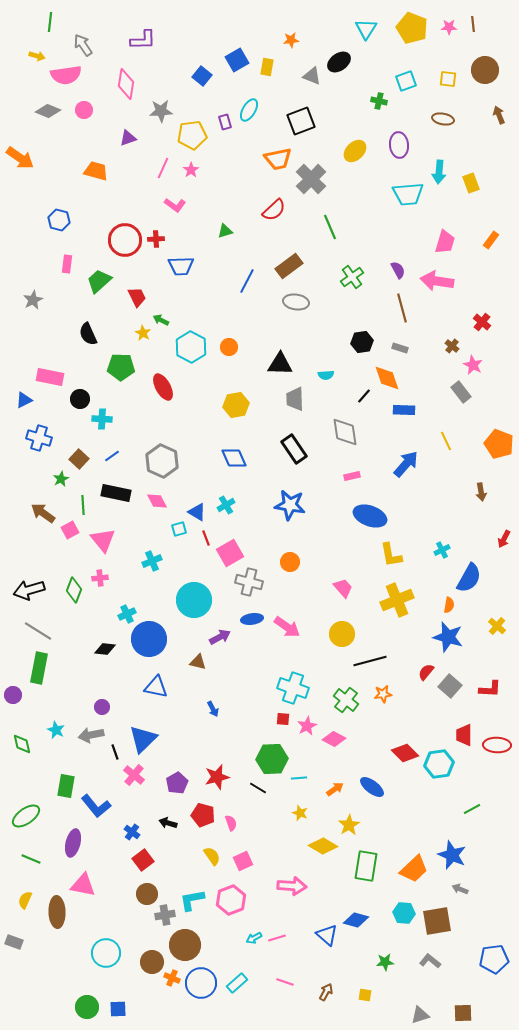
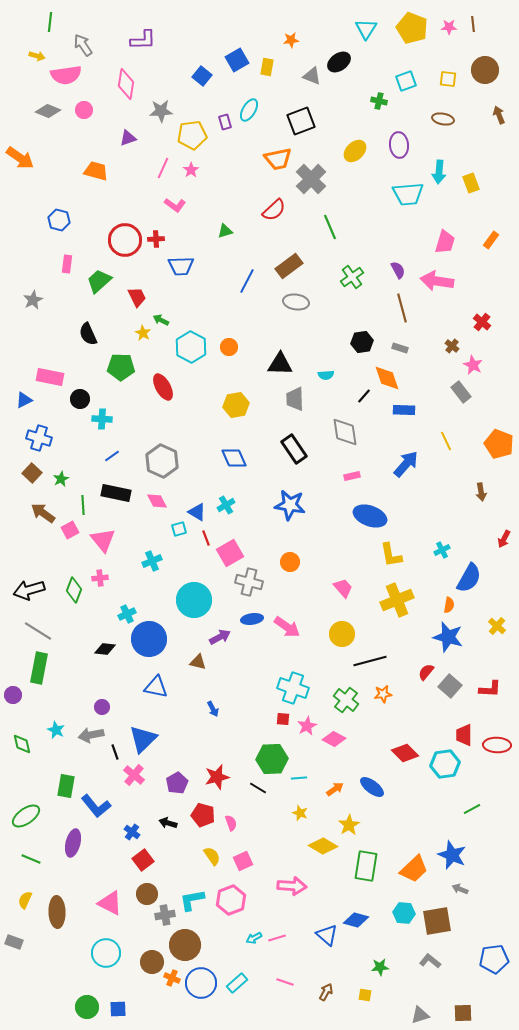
brown square at (79, 459): moved 47 px left, 14 px down
cyan hexagon at (439, 764): moved 6 px right
pink triangle at (83, 885): moved 27 px right, 18 px down; rotated 16 degrees clockwise
green star at (385, 962): moved 5 px left, 5 px down
